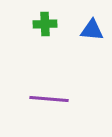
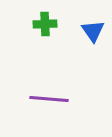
blue triangle: moved 1 px right, 1 px down; rotated 50 degrees clockwise
